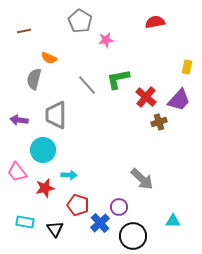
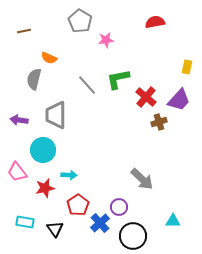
red pentagon: rotated 20 degrees clockwise
